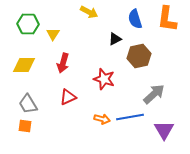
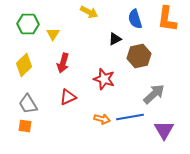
yellow diamond: rotated 45 degrees counterclockwise
